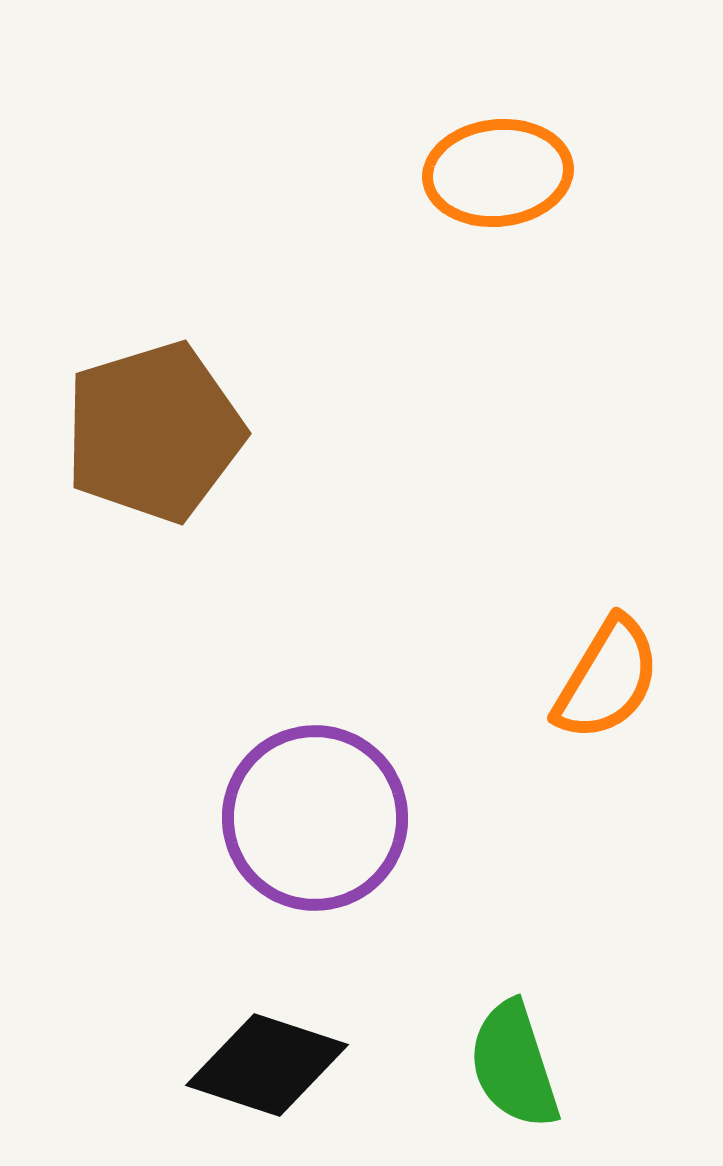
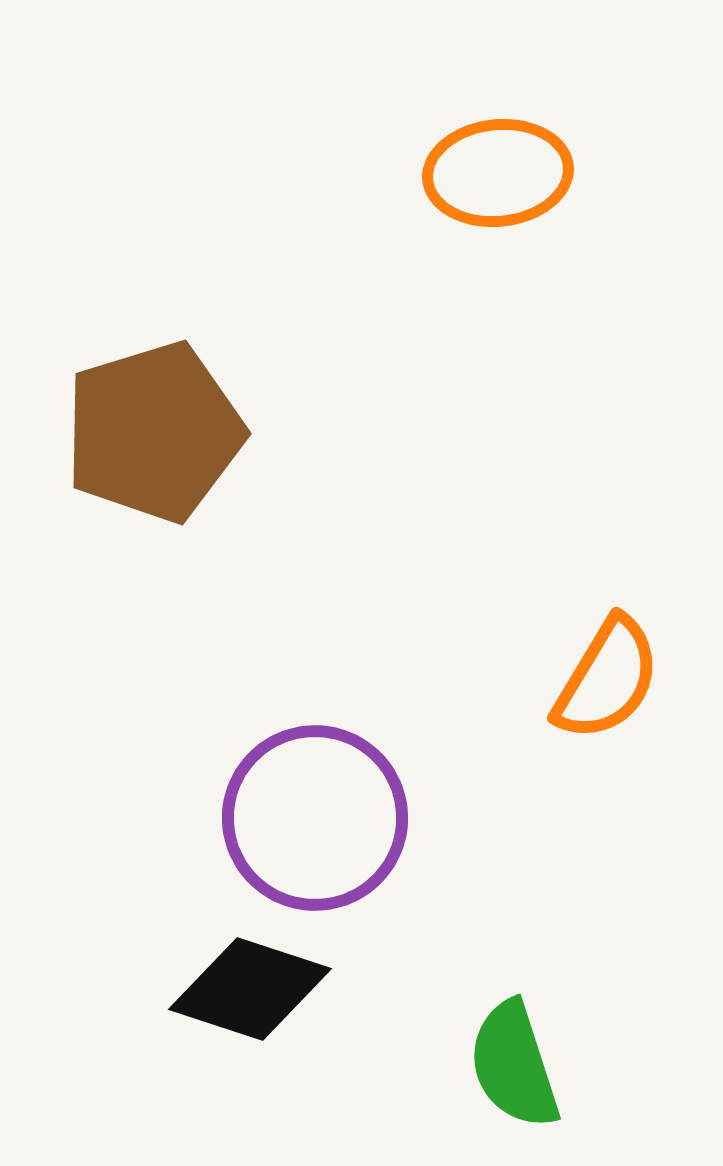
black diamond: moved 17 px left, 76 px up
